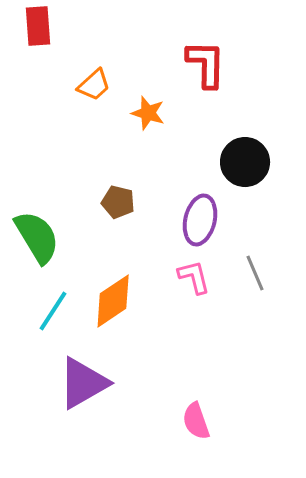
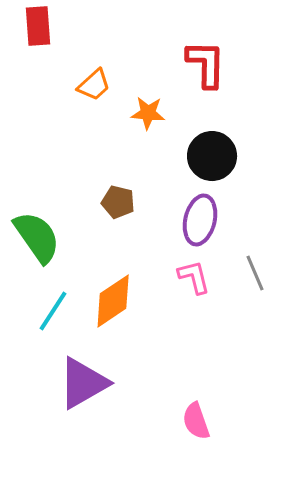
orange star: rotated 12 degrees counterclockwise
black circle: moved 33 px left, 6 px up
green semicircle: rotated 4 degrees counterclockwise
